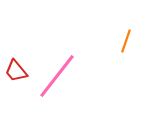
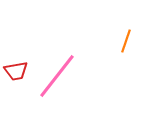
red trapezoid: rotated 60 degrees counterclockwise
